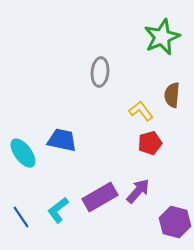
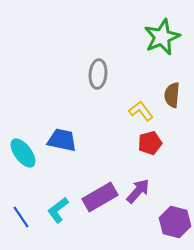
gray ellipse: moved 2 px left, 2 px down
